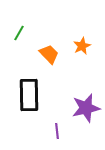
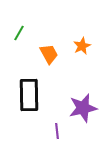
orange trapezoid: rotated 15 degrees clockwise
purple star: moved 3 px left
